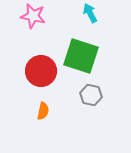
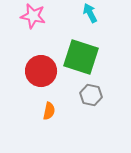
green square: moved 1 px down
orange semicircle: moved 6 px right
